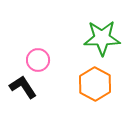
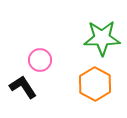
pink circle: moved 2 px right
